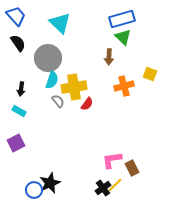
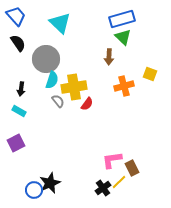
gray circle: moved 2 px left, 1 px down
yellow line: moved 4 px right, 3 px up
